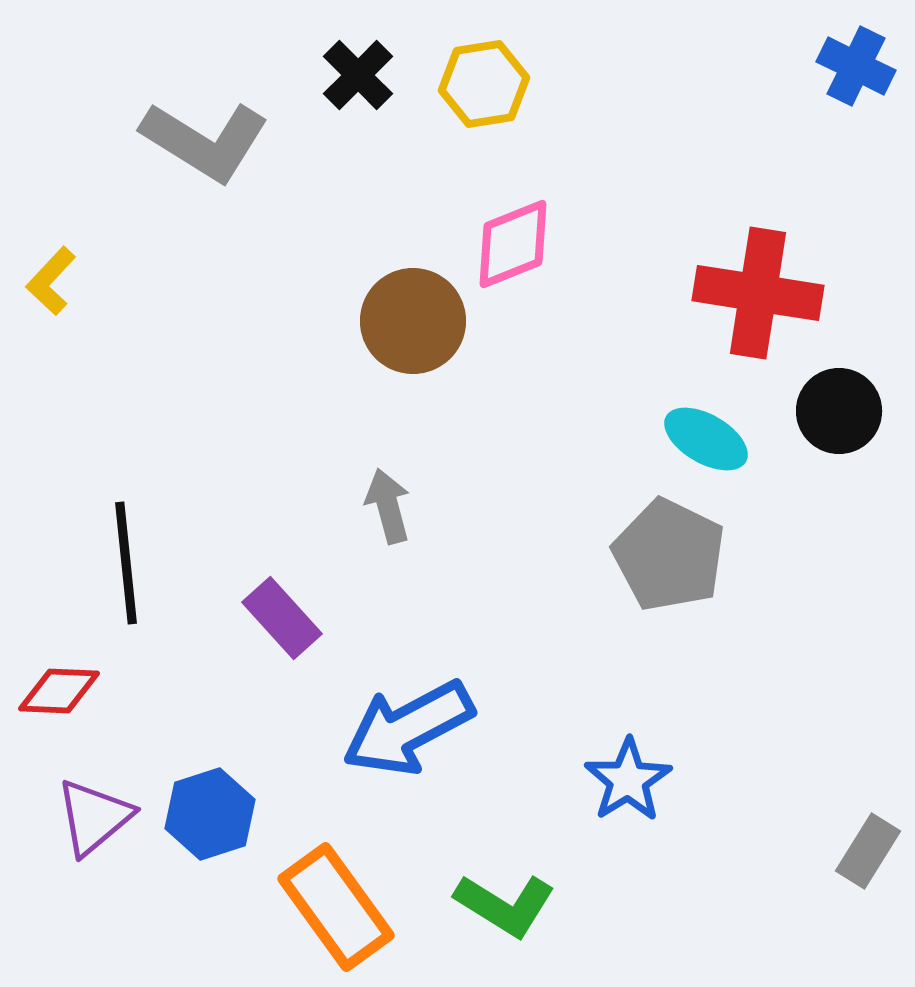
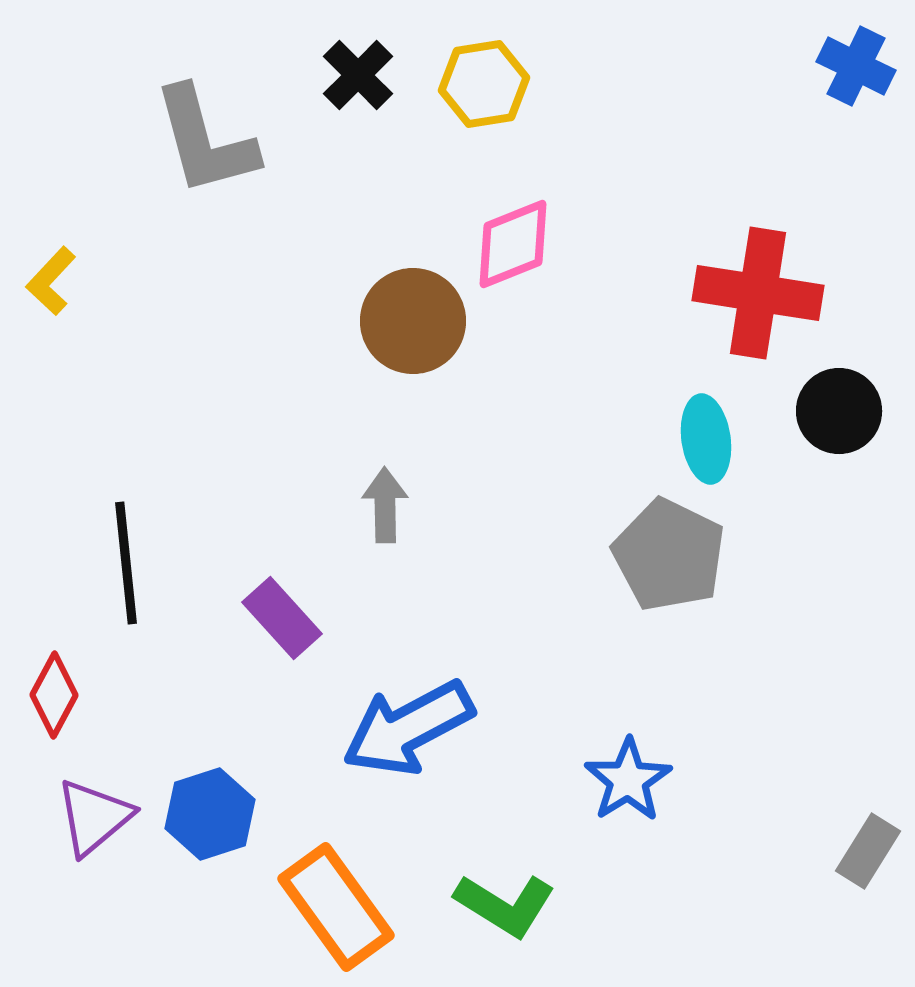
gray L-shape: rotated 43 degrees clockwise
cyan ellipse: rotated 52 degrees clockwise
gray arrow: moved 3 px left, 1 px up; rotated 14 degrees clockwise
red diamond: moved 5 px left, 4 px down; rotated 64 degrees counterclockwise
